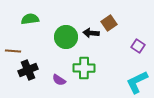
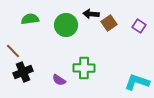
black arrow: moved 19 px up
green circle: moved 12 px up
purple square: moved 1 px right, 20 px up
brown line: rotated 42 degrees clockwise
black cross: moved 5 px left, 2 px down
cyan L-shape: rotated 45 degrees clockwise
